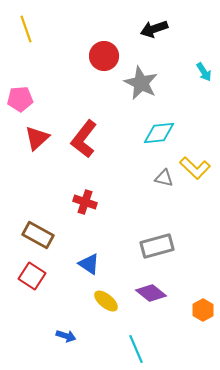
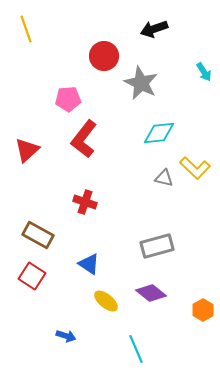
pink pentagon: moved 48 px right
red triangle: moved 10 px left, 12 px down
